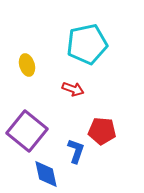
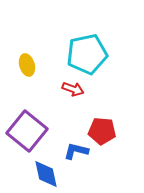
cyan pentagon: moved 10 px down
blue L-shape: rotated 95 degrees counterclockwise
